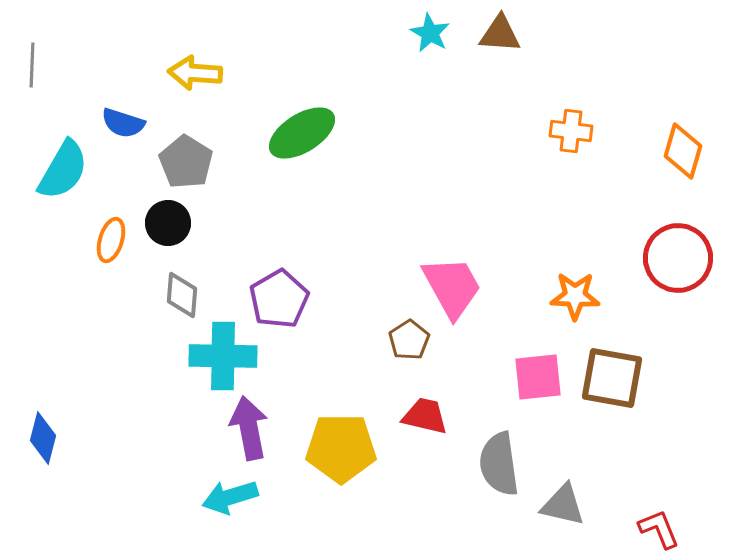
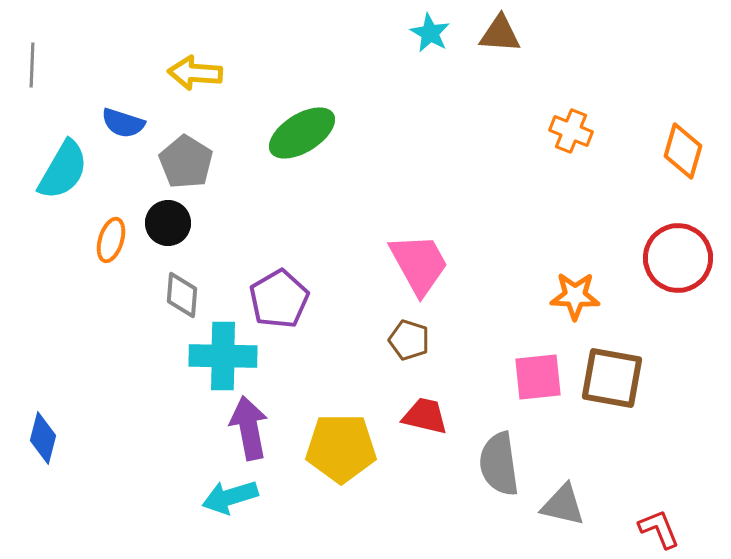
orange cross: rotated 15 degrees clockwise
pink trapezoid: moved 33 px left, 23 px up
brown pentagon: rotated 21 degrees counterclockwise
